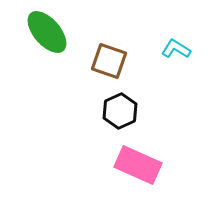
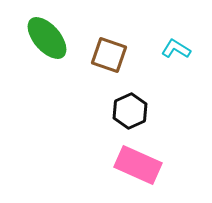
green ellipse: moved 6 px down
brown square: moved 6 px up
black hexagon: moved 10 px right
